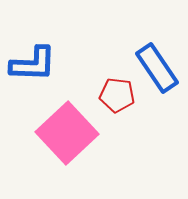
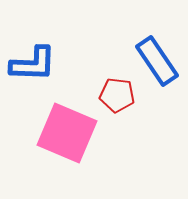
blue rectangle: moved 7 px up
pink square: rotated 24 degrees counterclockwise
